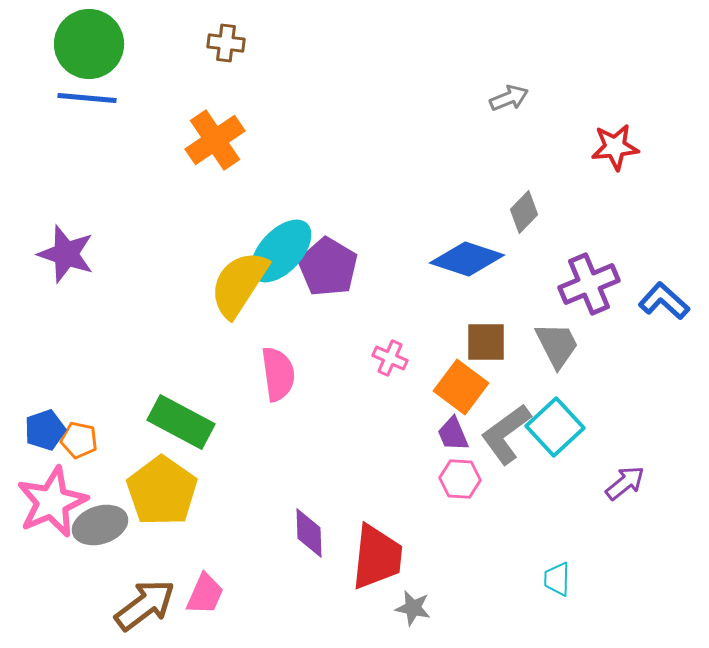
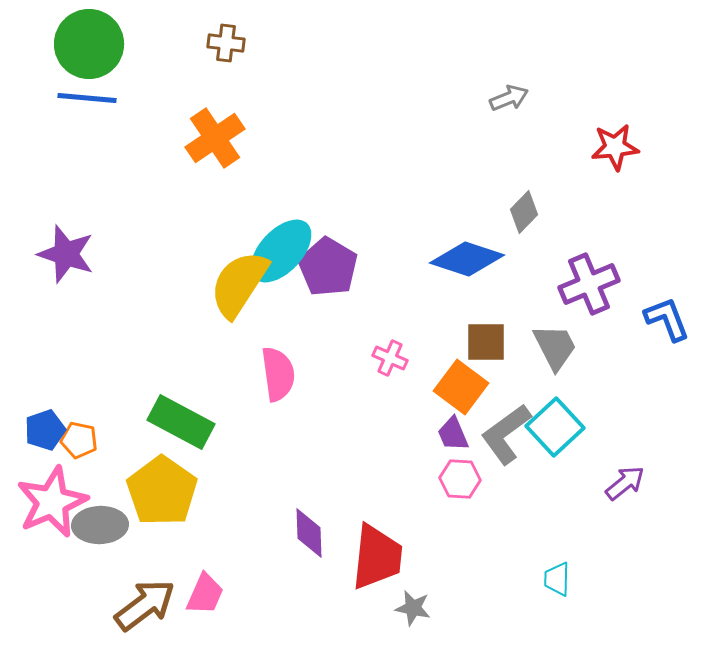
orange cross: moved 2 px up
blue L-shape: moved 3 px right, 18 px down; rotated 27 degrees clockwise
gray trapezoid: moved 2 px left, 2 px down
gray ellipse: rotated 16 degrees clockwise
